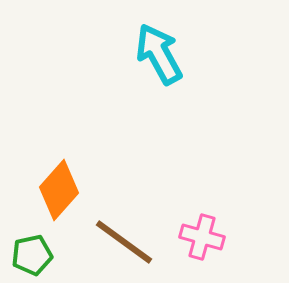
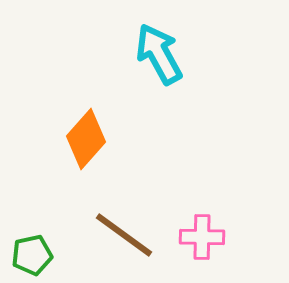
orange diamond: moved 27 px right, 51 px up
pink cross: rotated 15 degrees counterclockwise
brown line: moved 7 px up
